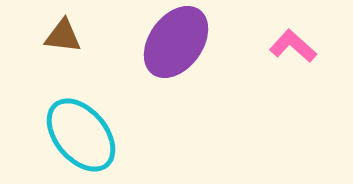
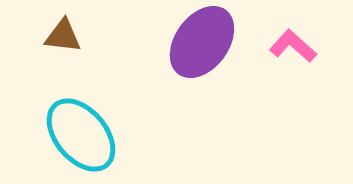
purple ellipse: moved 26 px right
